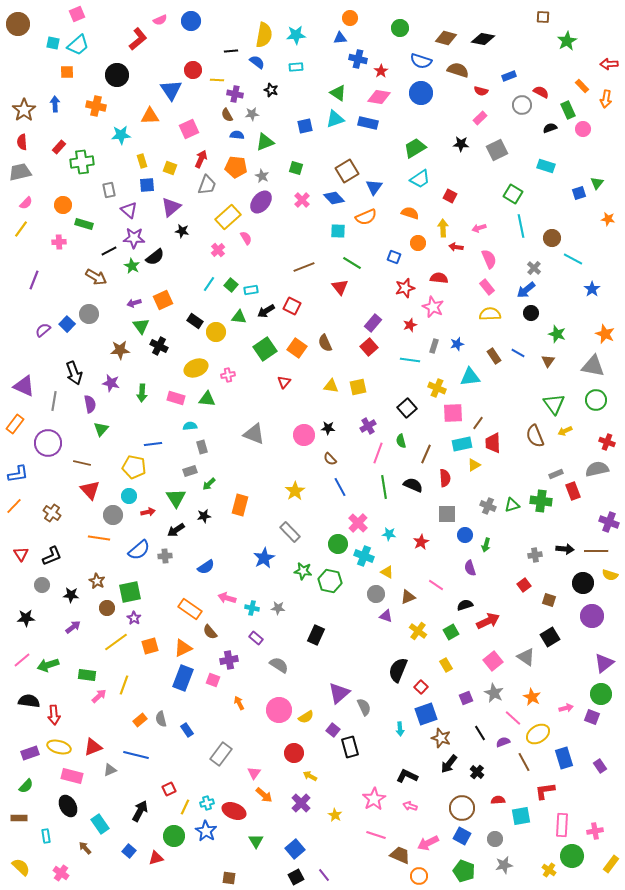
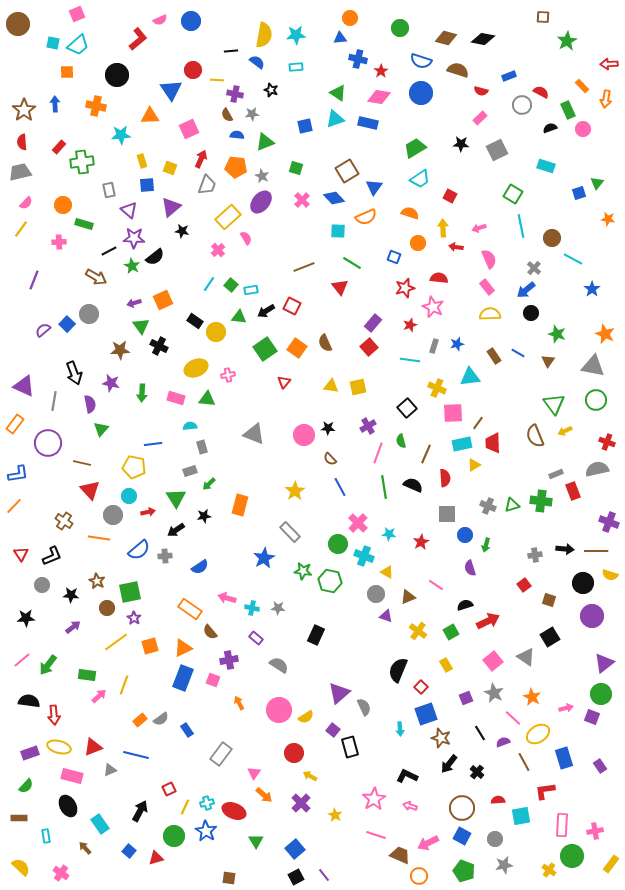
brown cross at (52, 513): moved 12 px right, 8 px down
blue semicircle at (206, 567): moved 6 px left
green arrow at (48, 665): rotated 35 degrees counterclockwise
gray semicircle at (161, 719): rotated 112 degrees counterclockwise
